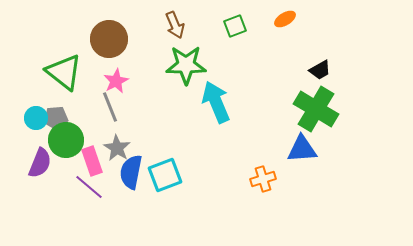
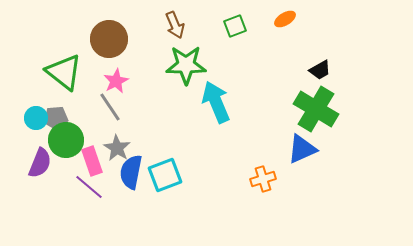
gray line: rotated 12 degrees counterclockwise
blue triangle: rotated 20 degrees counterclockwise
